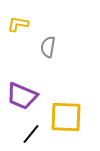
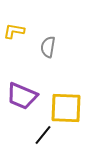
yellow L-shape: moved 4 px left, 7 px down
yellow square: moved 9 px up
black line: moved 12 px right, 1 px down
